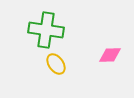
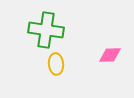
yellow ellipse: rotated 30 degrees clockwise
